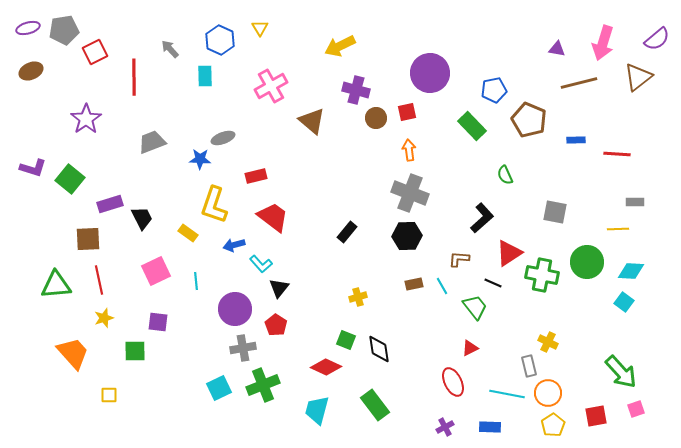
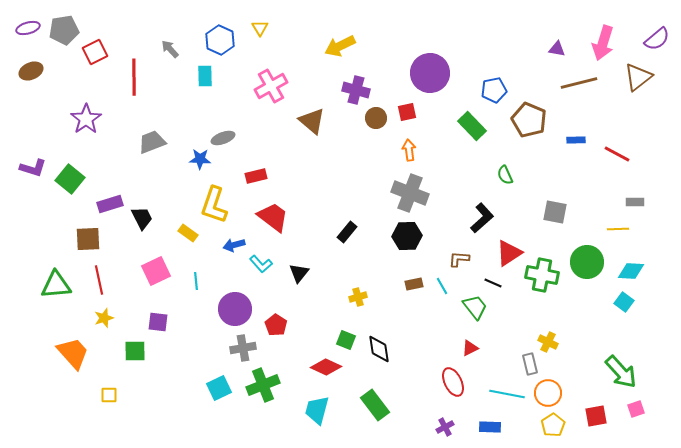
red line at (617, 154): rotated 24 degrees clockwise
black triangle at (279, 288): moved 20 px right, 15 px up
gray rectangle at (529, 366): moved 1 px right, 2 px up
